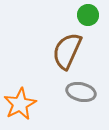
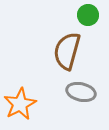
brown semicircle: rotated 9 degrees counterclockwise
